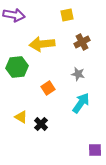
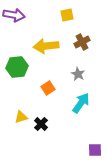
yellow arrow: moved 4 px right, 2 px down
gray star: rotated 16 degrees clockwise
yellow triangle: rotated 48 degrees counterclockwise
